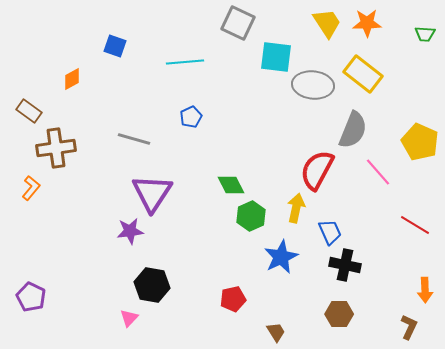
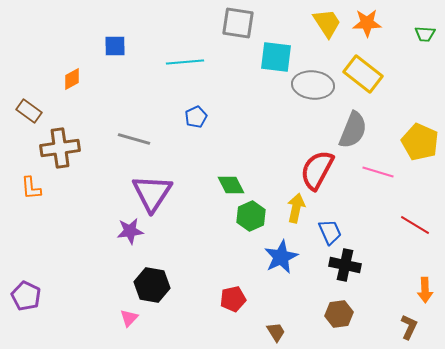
gray square: rotated 16 degrees counterclockwise
blue square: rotated 20 degrees counterclockwise
blue pentagon: moved 5 px right
brown cross: moved 4 px right
pink line: rotated 32 degrees counterclockwise
orange L-shape: rotated 135 degrees clockwise
purple pentagon: moved 5 px left, 1 px up
brown hexagon: rotated 8 degrees counterclockwise
